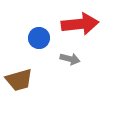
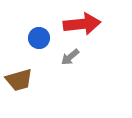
red arrow: moved 2 px right
gray arrow: moved 2 px up; rotated 126 degrees clockwise
